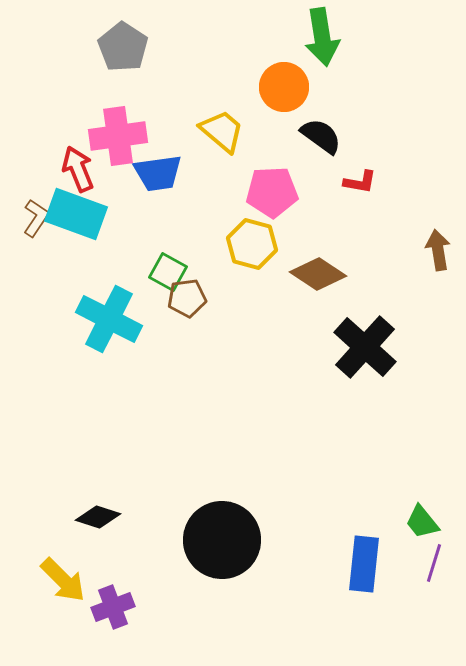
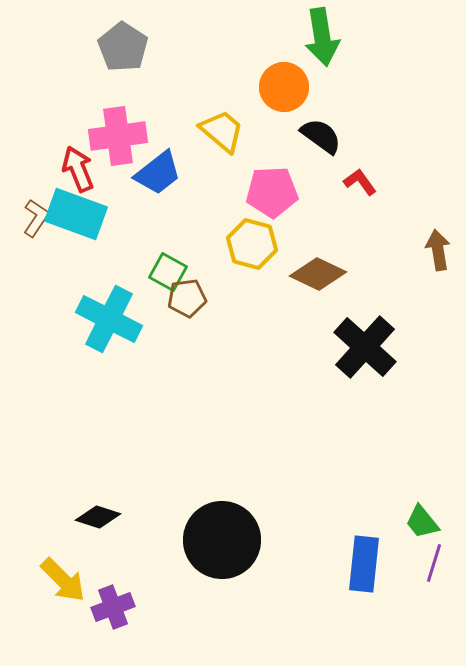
blue trapezoid: rotated 30 degrees counterclockwise
red L-shape: rotated 136 degrees counterclockwise
brown diamond: rotated 8 degrees counterclockwise
